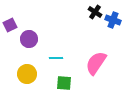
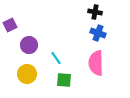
black cross: rotated 24 degrees counterclockwise
blue cross: moved 15 px left, 13 px down
purple circle: moved 6 px down
cyan line: rotated 56 degrees clockwise
pink semicircle: rotated 35 degrees counterclockwise
green square: moved 3 px up
